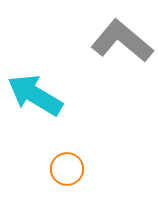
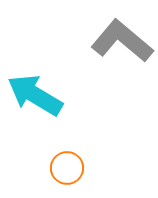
orange circle: moved 1 px up
